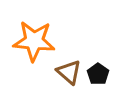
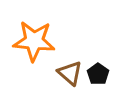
brown triangle: moved 1 px right, 1 px down
